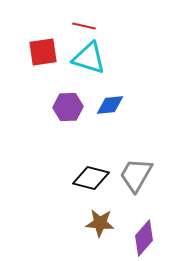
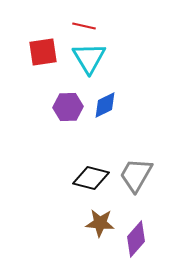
cyan triangle: rotated 42 degrees clockwise
blue diamond: moved 5 px left; rotated 20 degrees counterclockwise
purple diamond: moved 8 px left, 1 px down
